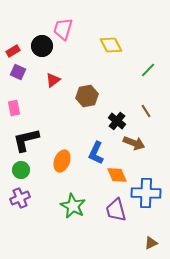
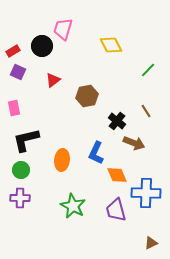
orange ellipse: moved 1 px up; rotated 15 degrees counterclockwise
purple cross: rotated 24 degrees clockwise
